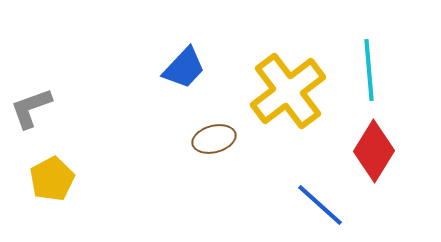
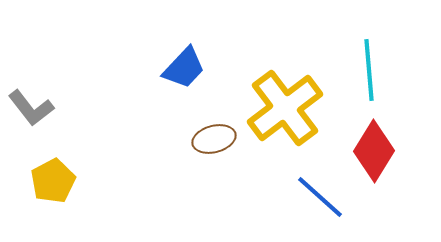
yellow cross: moved 3 px left, 17 px down
gray L-shape: rotated 108 degrees counterclockwise
yellow pentagon: moved 1 px right, 2 px down
blue line: moved 8 px up
